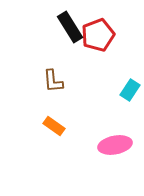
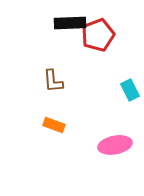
black rectangle: moved 4 px up; rotated 60 degrees counterclockwise
cyan rectangle: rotated 60 degrees counterclockwise
orange rectangle: moved 1 px up; rotated 15 degrees counterclockwise
